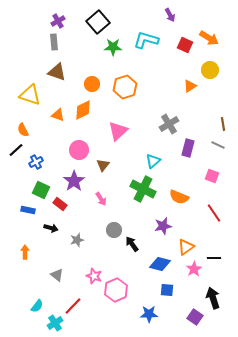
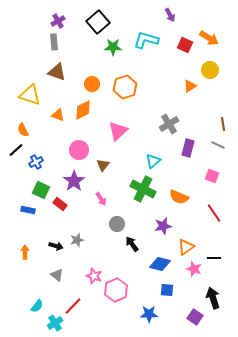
black arrow at (51, 228): moved 5 px right, 18 px down
gray circle at (114, 230): moved 3 px right, 6 px up
pink star at (194, 269): rotated 21 degrees counterclockwise
